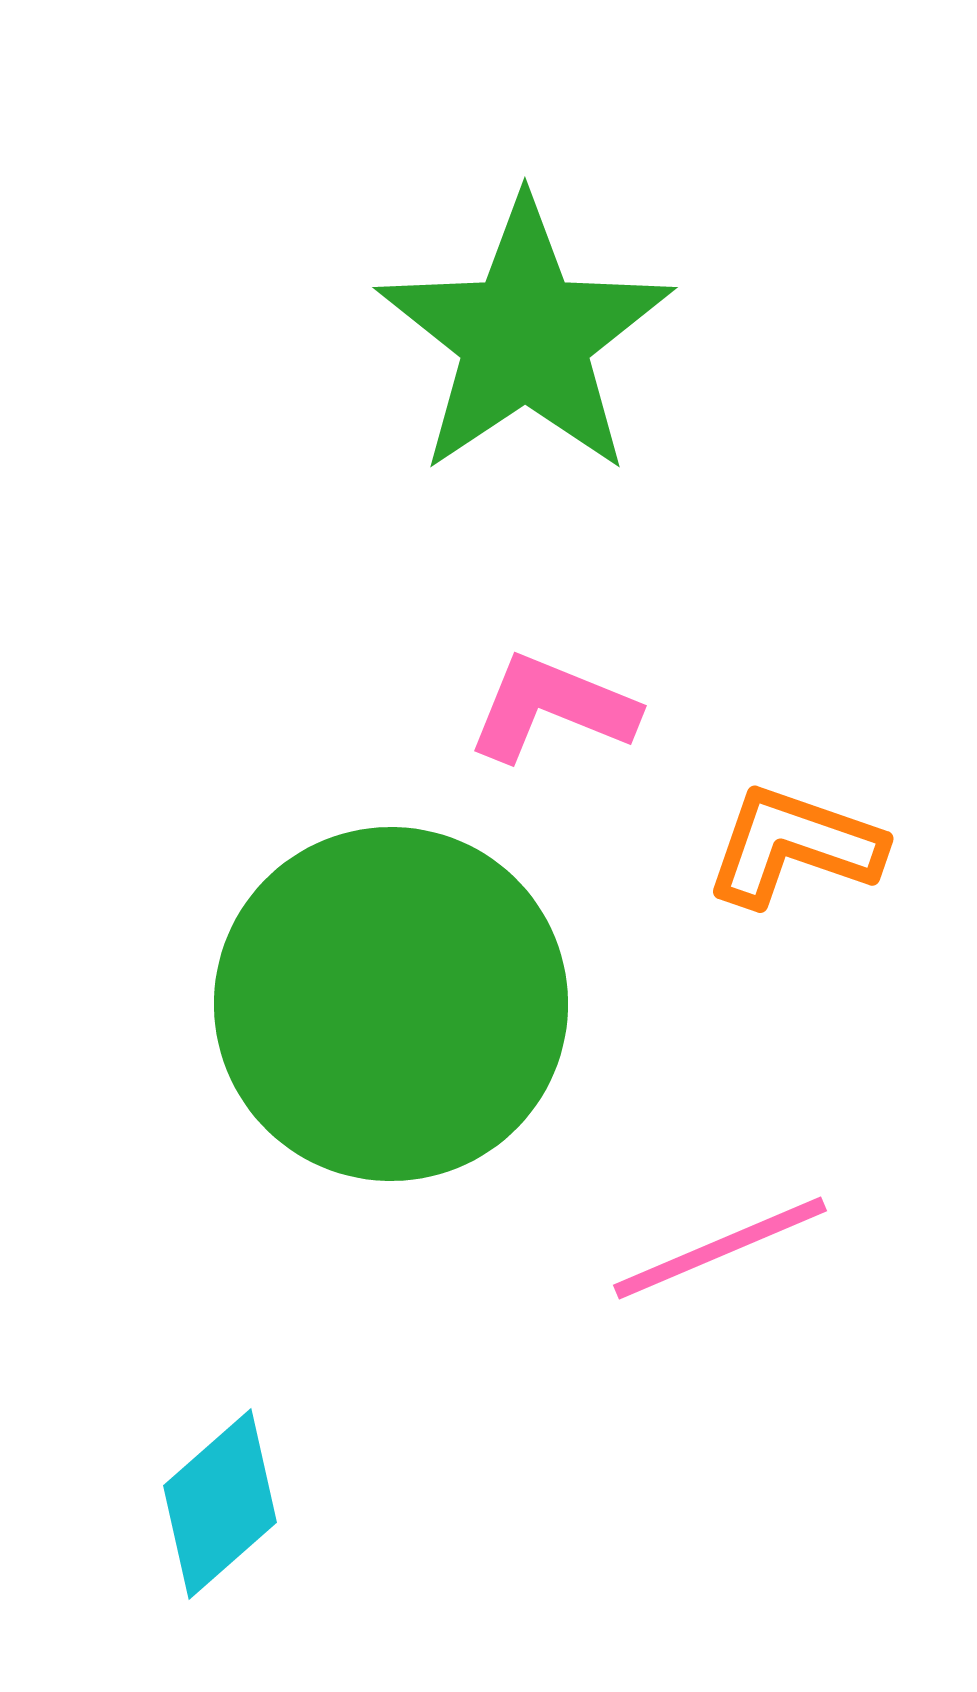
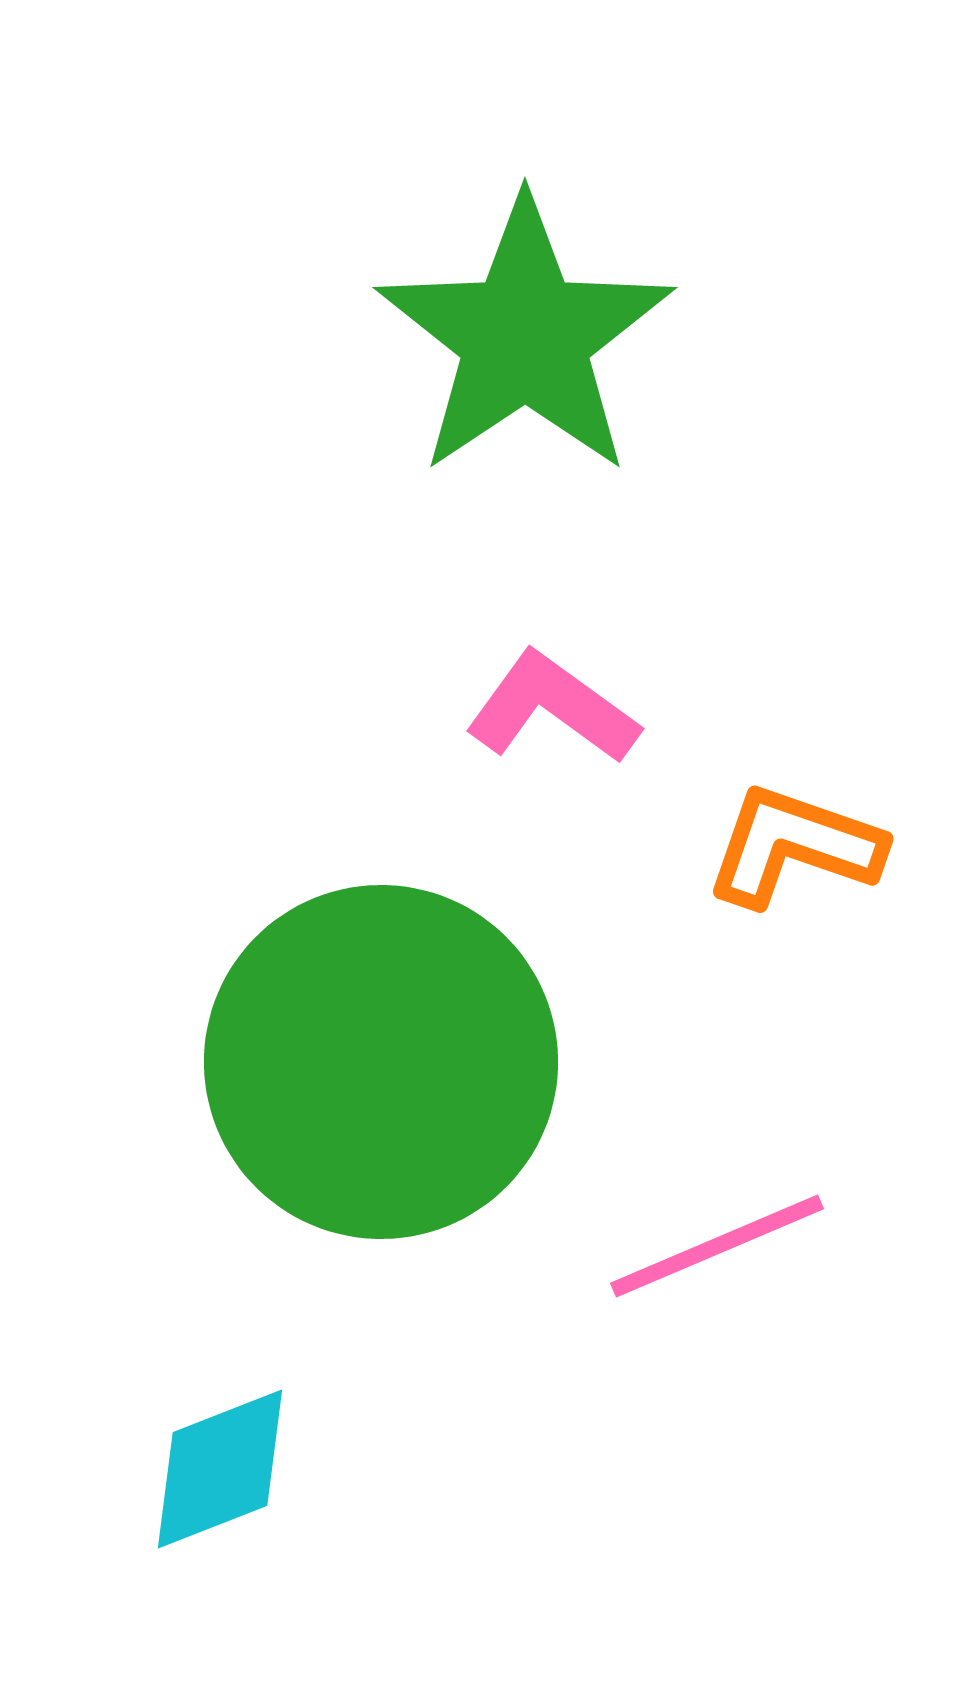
pink L-shape: rotated 14 degrees clockwise
green circle: moved 10 px left, 58 px down
pink line: moved 3 px left, 2 px up
cyan diamond: moved 35 px up; rotated 20 degrees clockwise
